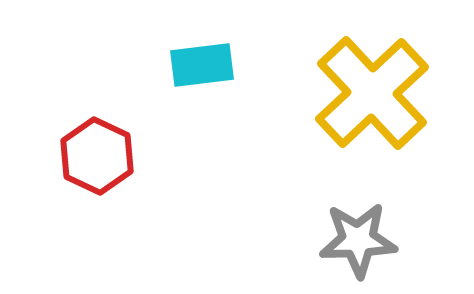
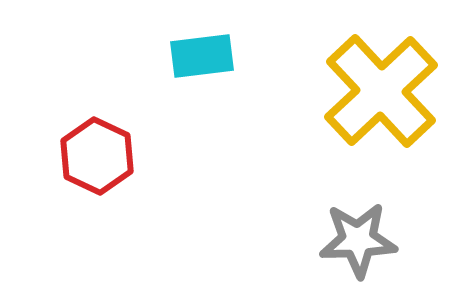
cyan rectangle: moved 9 px up
yellow cross: moved 9 px right, 2 px up
